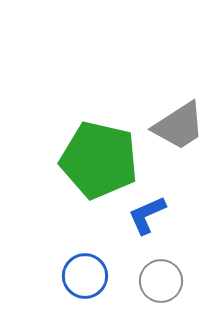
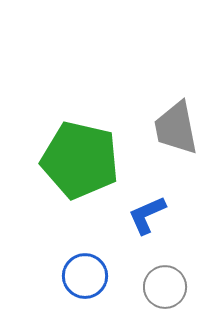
gray trapezoid: moved 3 px left, 2 px down; rotated 112 degrees clockwise
green pentagon: moved 19 px left
gray circle: moved 4 px right, 6 px down
